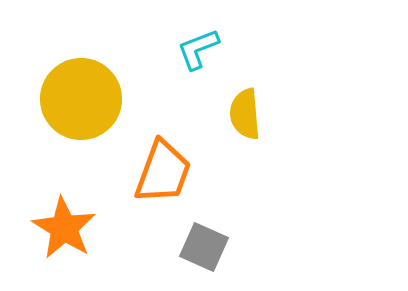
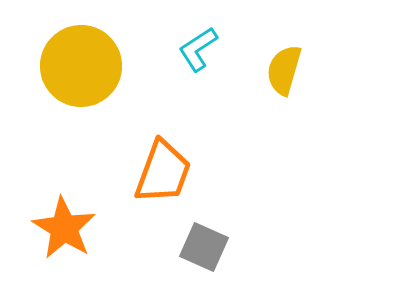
cyan L-shape: rotated 12 degrees counterclockwise
yellow circle: moved 33 px up
yellow semicircle: moved 39 px right, 44 px up; rotated 21 degrees clockwise
